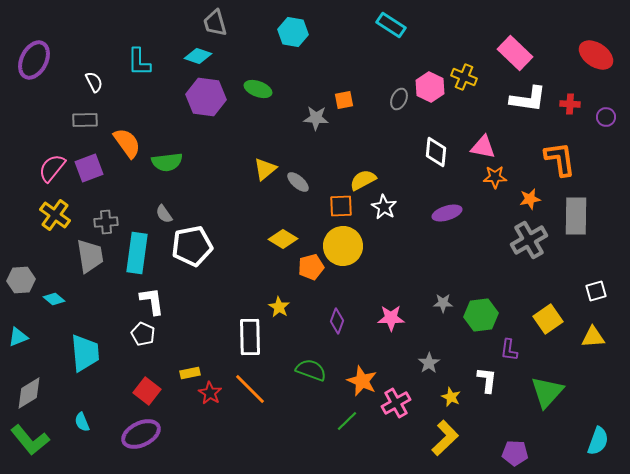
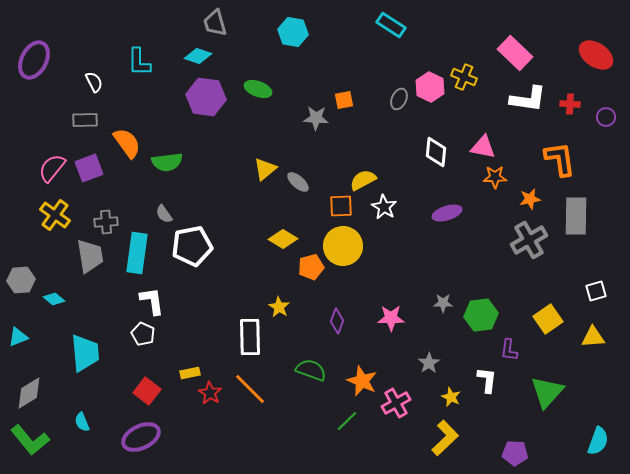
purple ellipse at (141, 434): moved 3 px down
